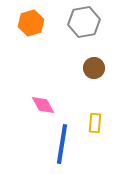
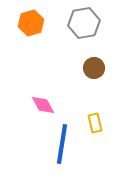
gray hexagon: moved 1 px down
yellow rectangle: rotated 18 degrees counterclockwise
